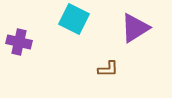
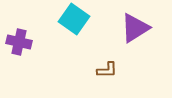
cyan square: rotated 8 degrees clockwise
brown L-shape: moved 1 px left, 1 px down
